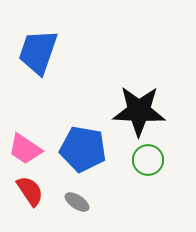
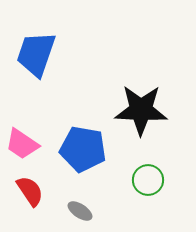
blue trapezoid: moved 2 px left, 2 px down
black star: moved 2 px right, 1 px up
pink trapezoid: moved 3 px left, 5 px up
green circle: moved 20 px down
gray ellipse: moved 3 px right, 9 px down
